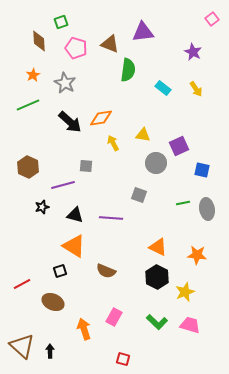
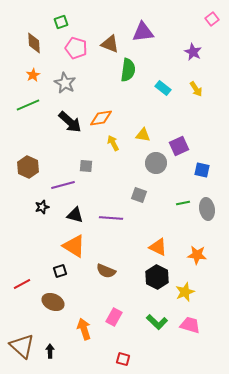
brown diamond at (39, 41): moved 5 px left, 2 px down
